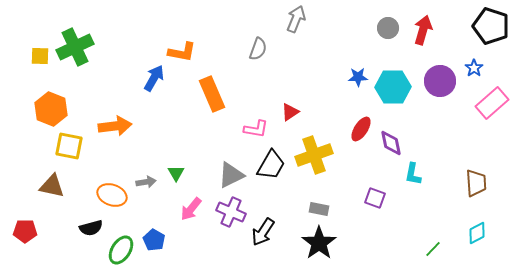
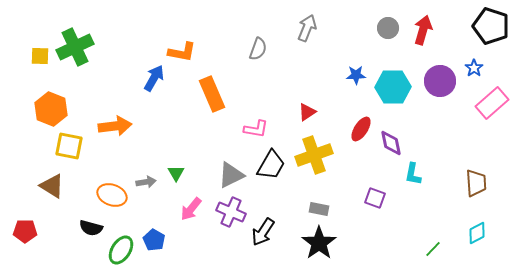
gray arrow at (296, 19): moved 11 px right, 9 px down
blue star at (358, 77): moved 2 px left, 2 px up
red triangle at (290, 112): moved 17 px right
brown triangle at (52, 186): rotated 20 degrees clockwise
black semicircle at (91, 228): rotated 30 degrees clockwise
